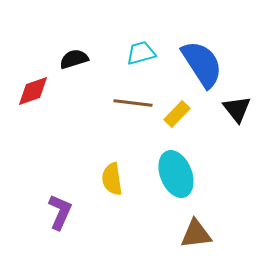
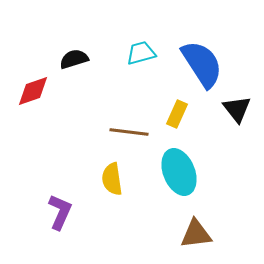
brown line: moved 4 px left, 29 px down
yellow rectangle: rotated 20 degrees counterclockwise
cyan ellipse: moved 3 px right, 2 px up
